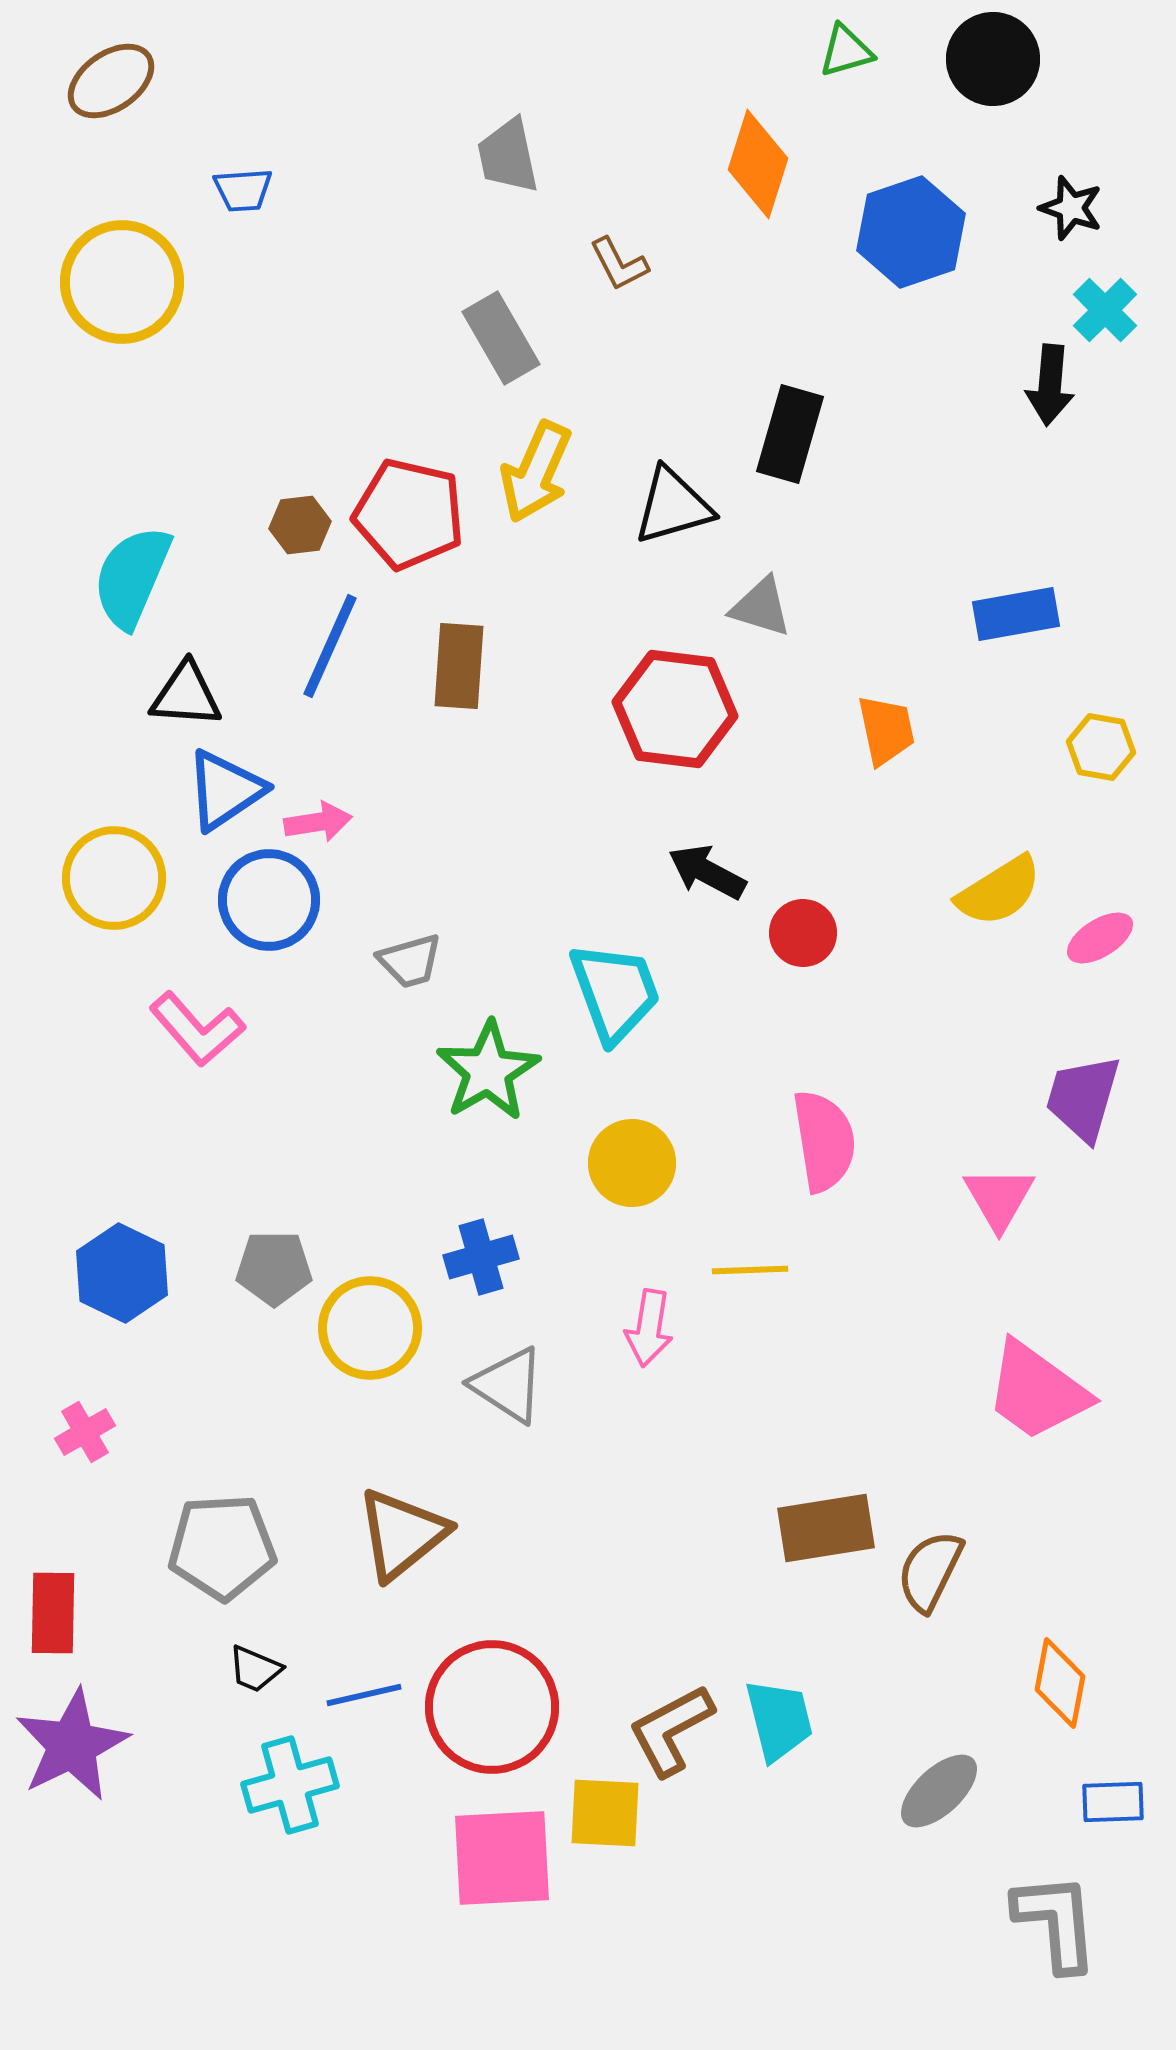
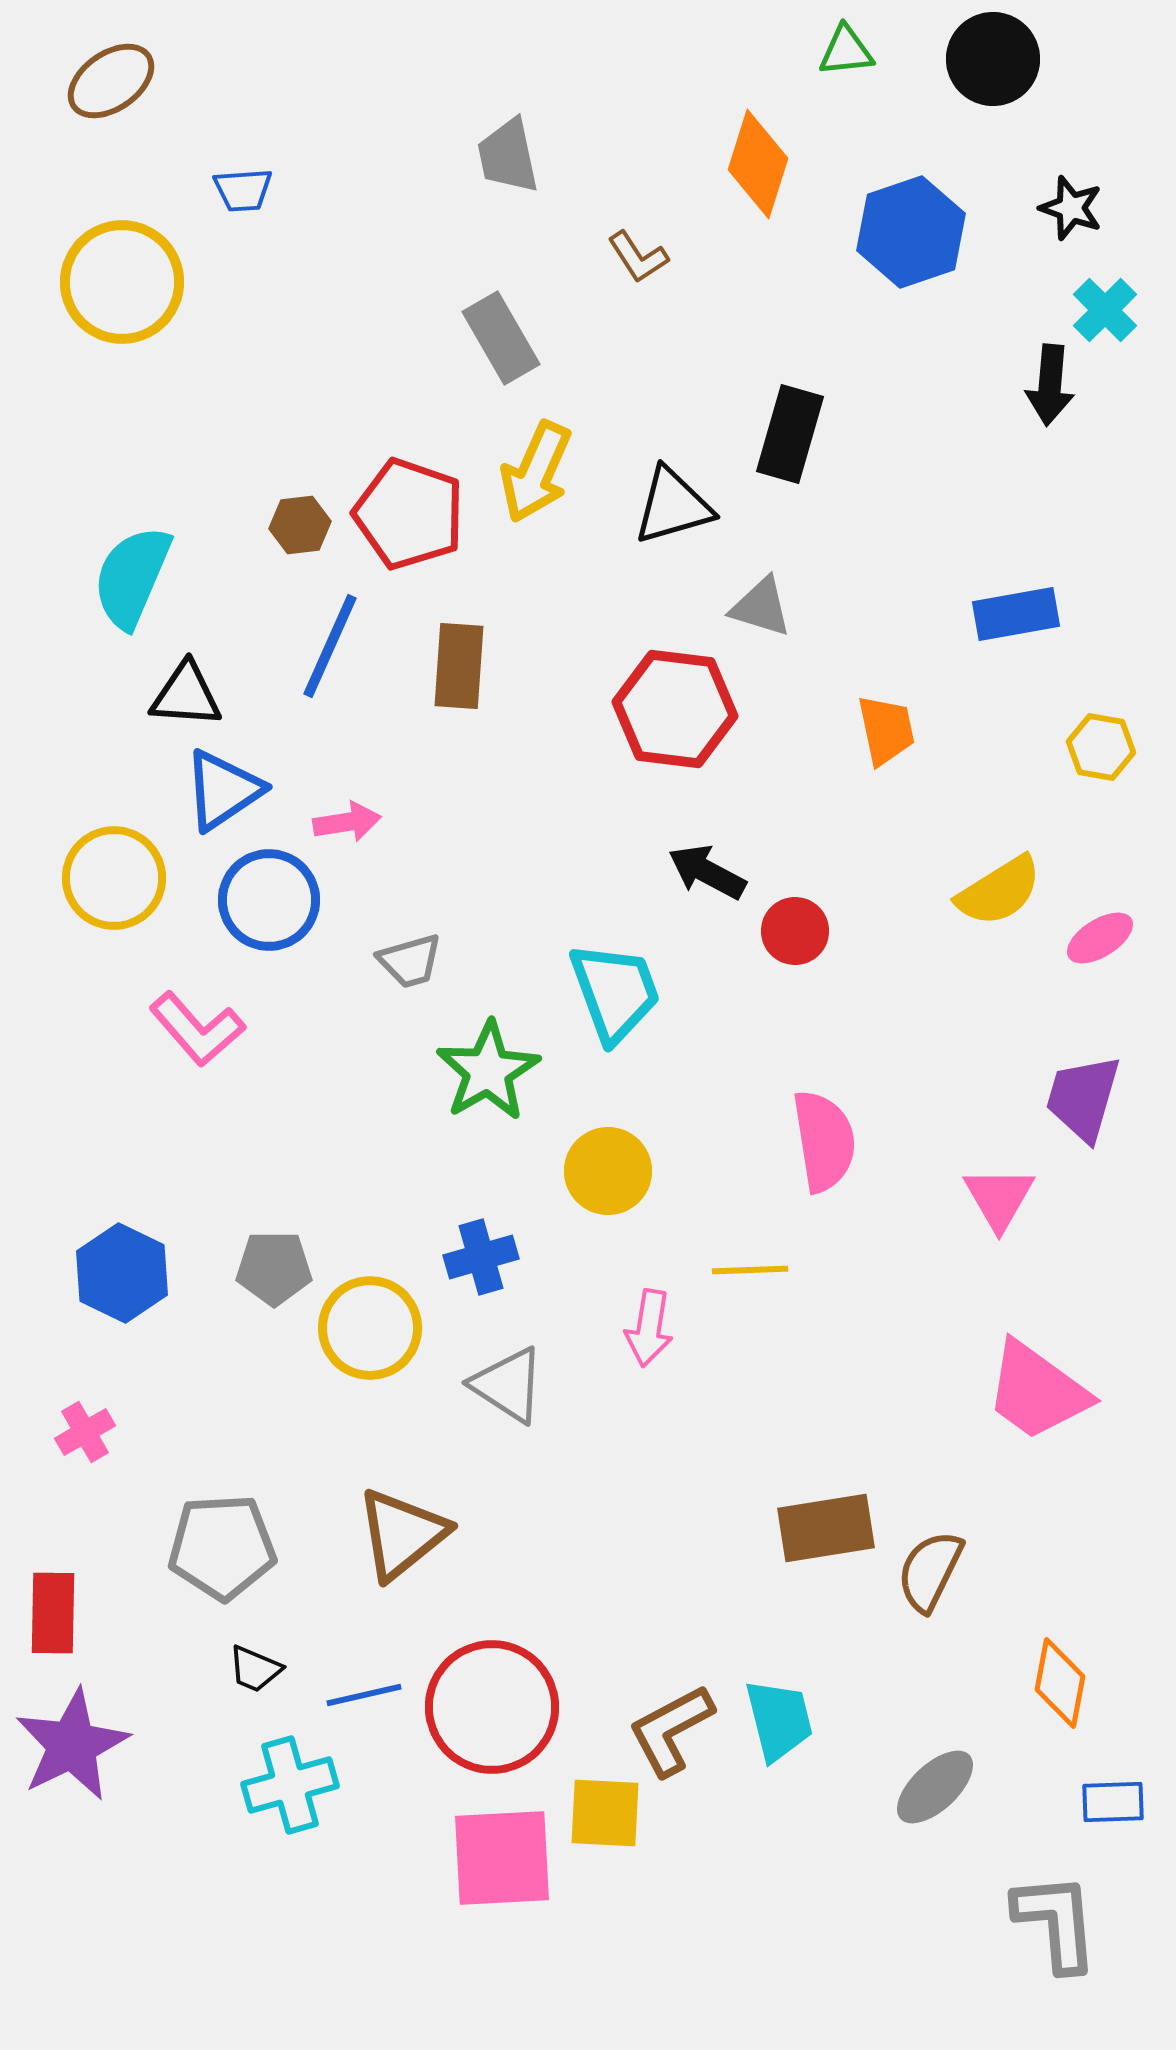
green triangle at (846, 51): rotated 10 degrees clockwise
brown L-shape at (619, 264): moved 19 px right, 7 px up; rotated 6 degrees counterclockwise
red pentagon at (409, 514): rotated 6 degrees clockwise
blue triangle at (225, 790): moved 2 px left
pink arrow at (318, 822): moved 29 px right
red circle at (803, 933): moved 8 px left, 2 px up
yellow circle at (632, 1163): moved 24 px left, 8 px down
gray ellipse at (939, 1791): moved 4 px left, 4 px up
